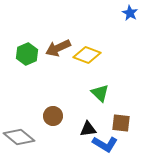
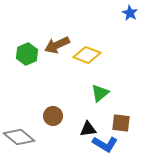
brown arrow: moved 1 px left, 3 px up
green triangle: rotated 36 degrees clockwise
